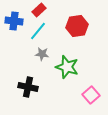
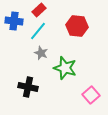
red hexagon: rotated 15 degrees clockwise
gray star: moved 1 px left, 1 px up; rotated 16 degrees clockwise
green star: moved 2 px left, 1 px down
